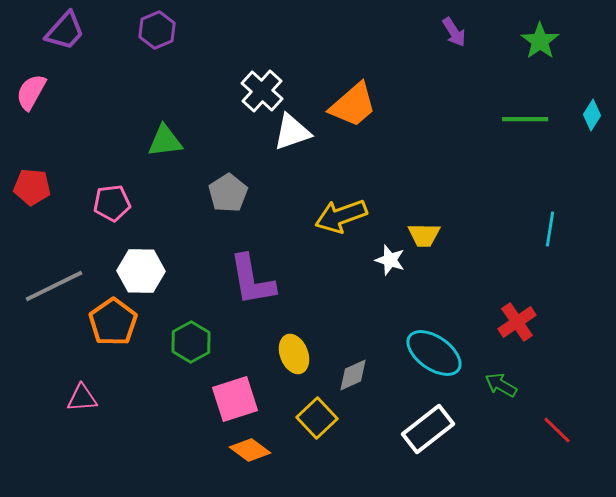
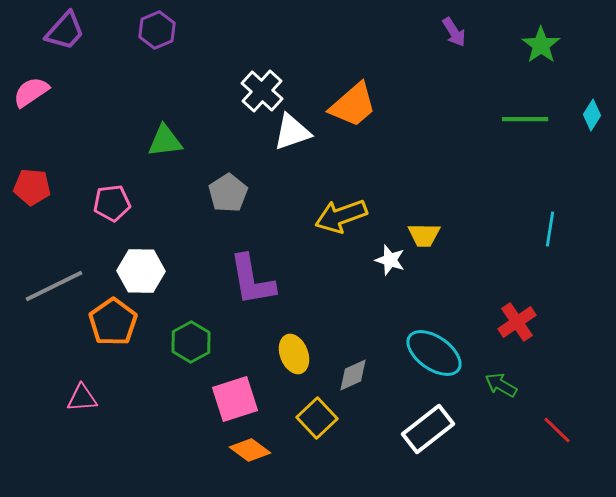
green star: moved 1 px right, 4 px down
pink semicircle: rotated 27 degrees clockwise
